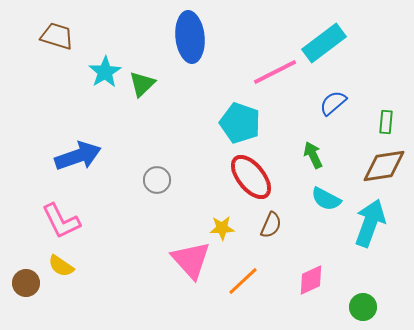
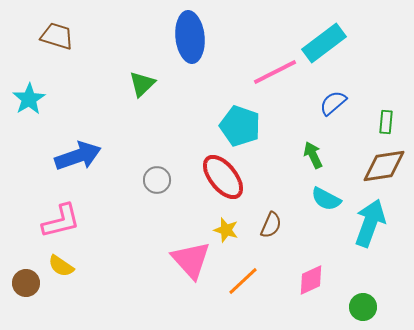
cyan star: moved 76 px left, 27 px down
cyan pentagon: moved 3 px down
red ellipse: moved 28 px left
pink L-shape: rotated 78 degrees counterclockwise
yellow star: moved 4 px right, 2 px down; rotated 20 degrees clockwise
